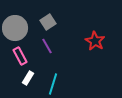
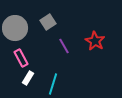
purple line: moved 17 px right
pink rectangle: moved 1 px right, 2 px down
